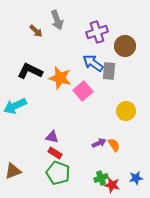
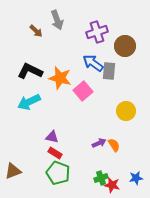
cyan arrow: moved 14 px right, 4 px up
